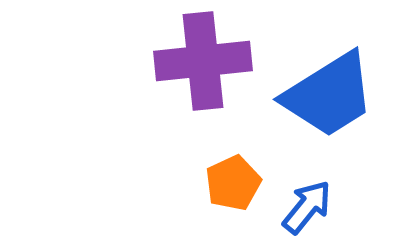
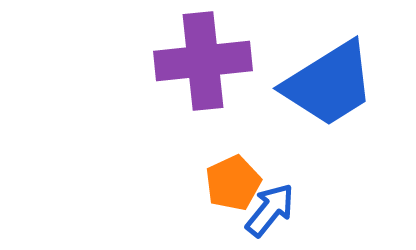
blue trapezoid: moved 11 px up
blue arrow: moved 37 px left, 3 px down
